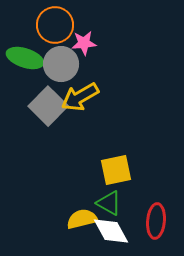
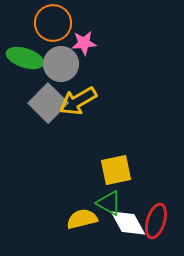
orange circle: moved 2 px left, 2 px up
yellow arrow: moved 2 px left, 4 px down
gray square: moved 3 px up
red ellipse: rotated 12 degrees clockwise
white diamond: moved 17 px right, 8 px up
